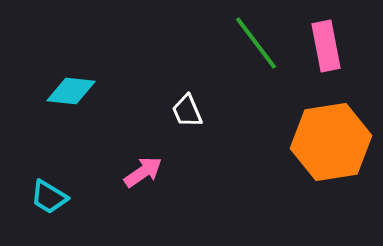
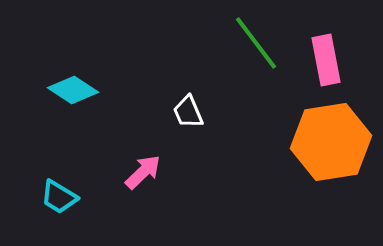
pink rectangle: moved 14 px down
cyan diamond: moved 2 px right, 1 px up; rotated 27 degrees clockwise
white trapezoid: moved 1 px right, 1 px down
pink arrow: rotated 9 degrees counterclockwise
cyan trapezoid: moved 10 px right
